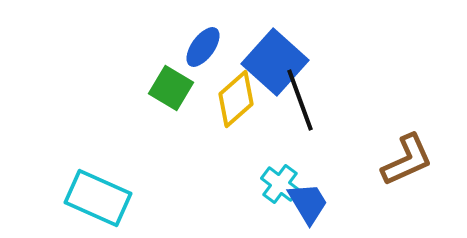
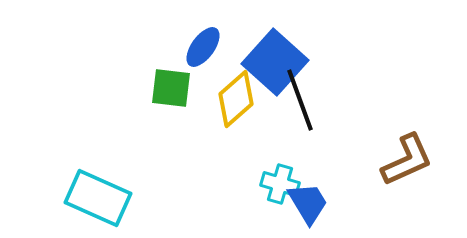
green square: rotated 24 degrees counterclockwise
cyan cross: rotated 21 degrees counterclockwise
